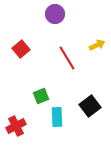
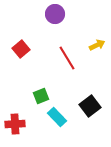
cyan rectangle: rotated 42 degrees counterclockwise
red cross: moved 1 px left, 2 px up; rotated 24 degrees clockwise
